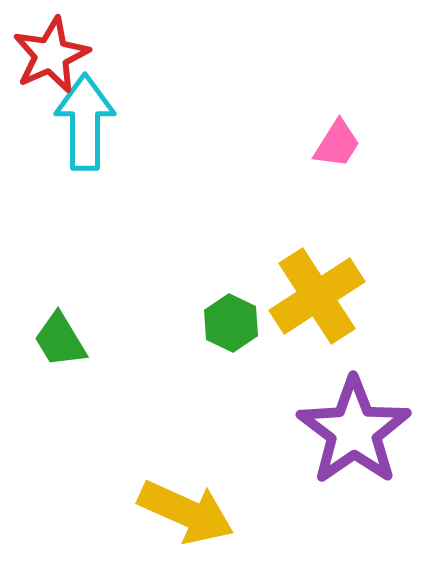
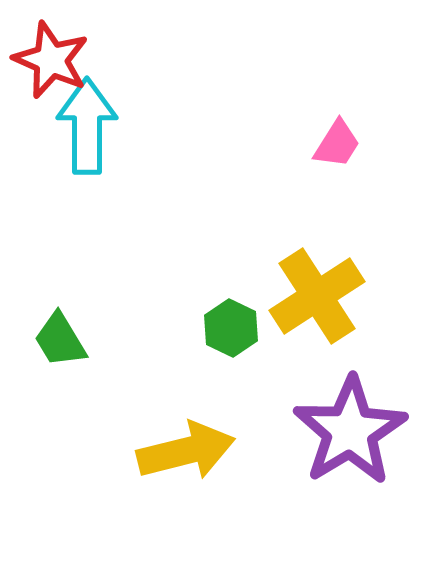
red star: moved 5 px down; rotated 24 degrees counterclockwise
cyan arrow: moved 2 px right, 4 px down
green hexagon: moved 5 px down
purple star: moved 4 px left; rotated 4 degrees clockwise
yellow arrow: moved 61 px up; rotated 38 degrees counterclockwise
